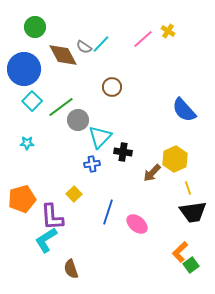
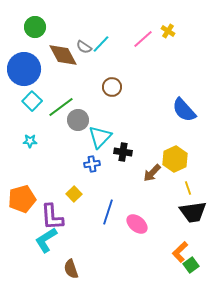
cyan star: moved 3 px right, 2 px up
